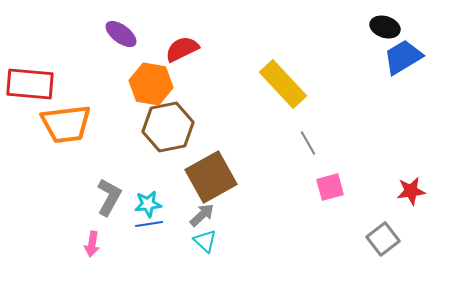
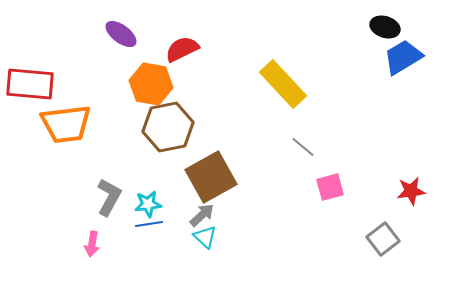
gray line: moved 5 px left, 4 px down; rotated 20 degrees counterclockwise
cyan triangle: moved 4 px up
